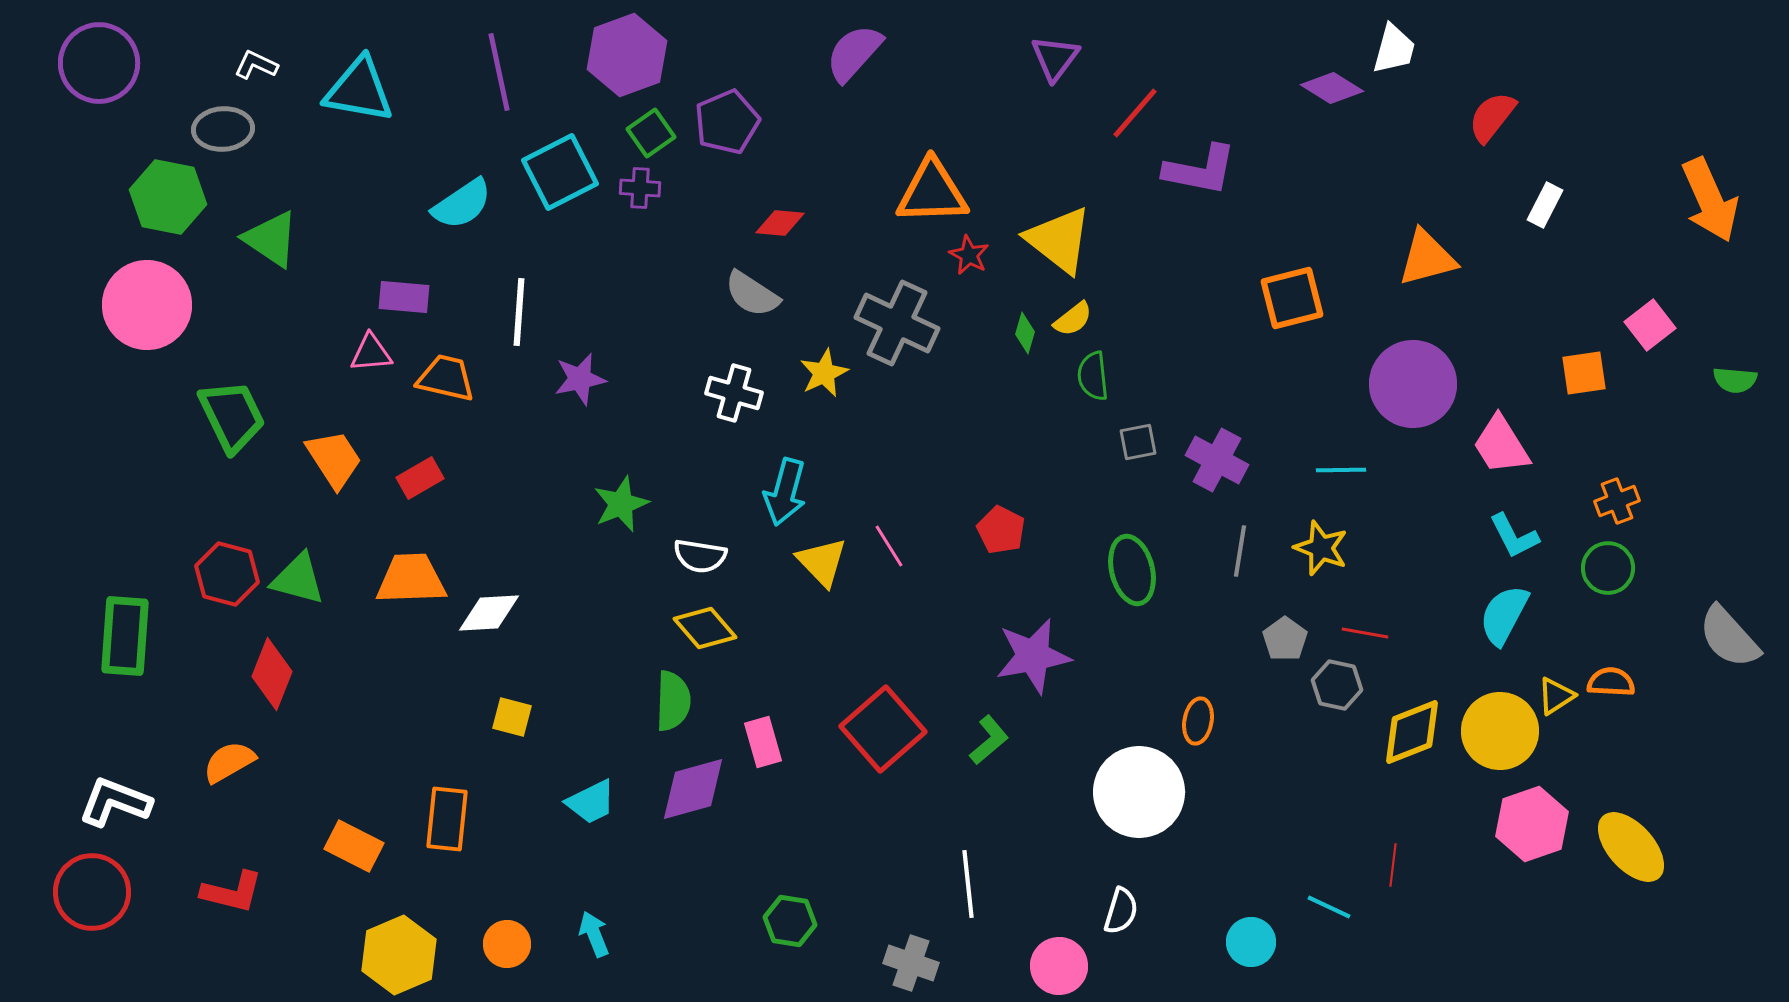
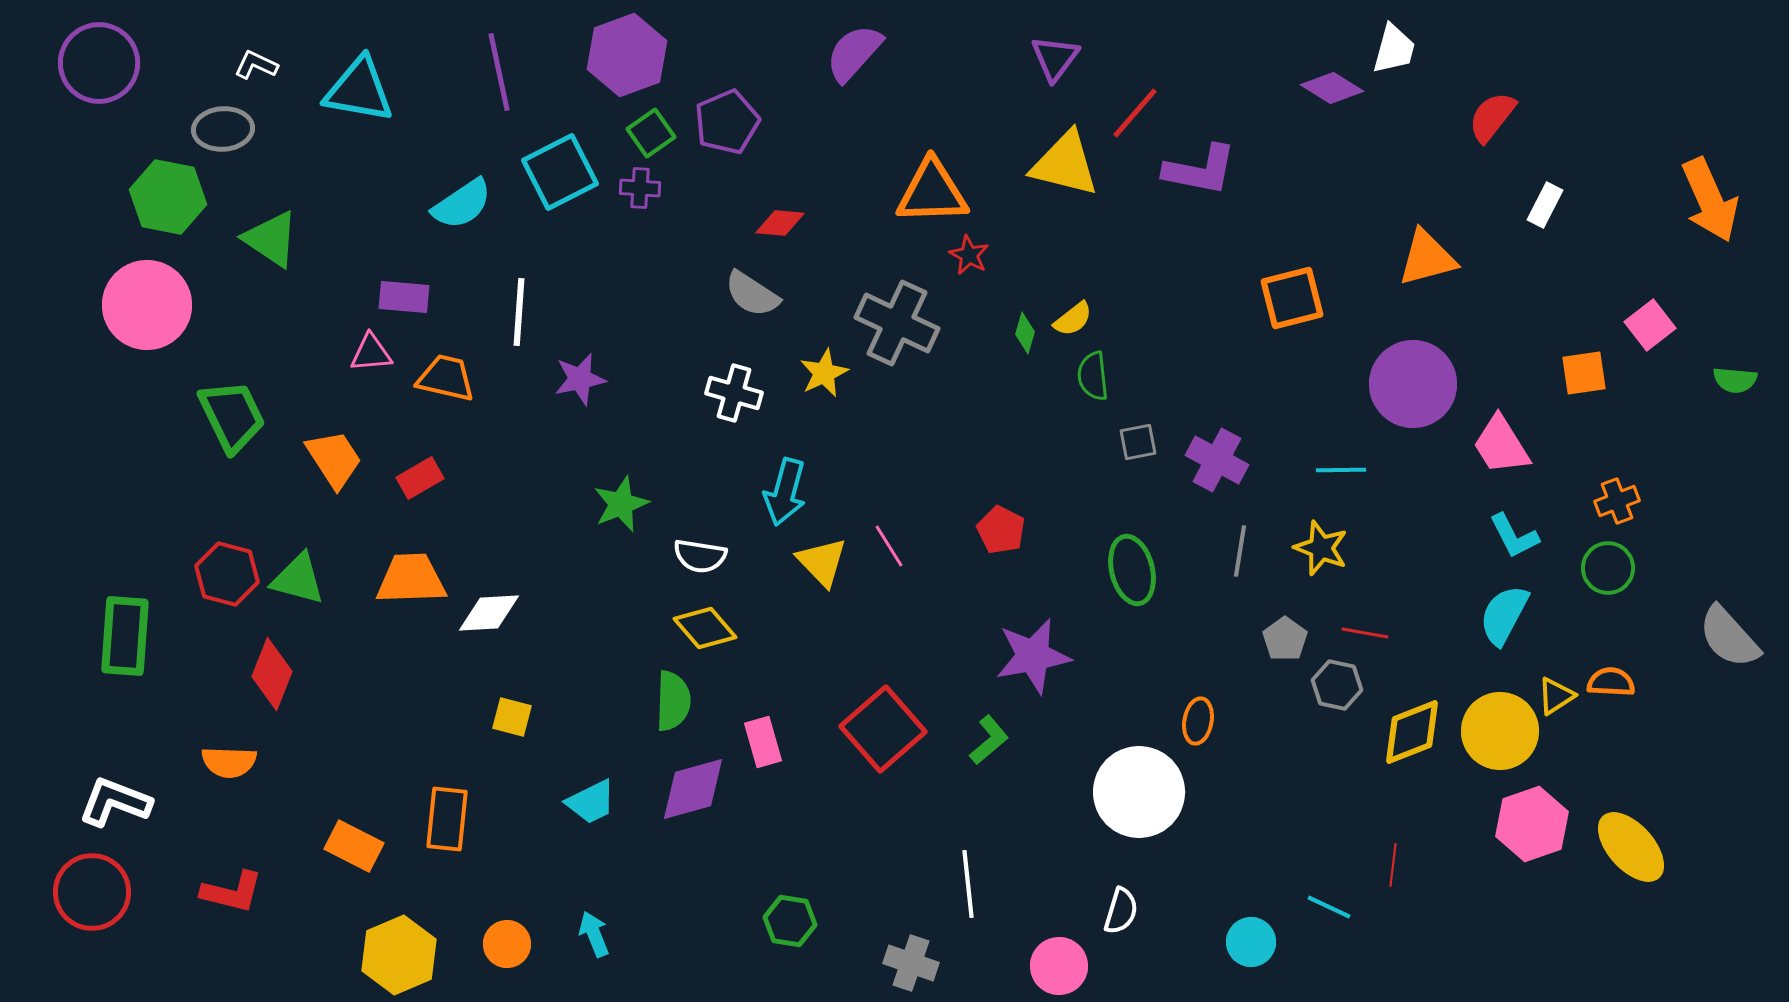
yellow triangle at (1059, 240): moved 6 px right, 76 px up; rotated 24 degrees counterclockwise
orange semicircle at (229, 762): rotated 148 degrees counterclockwise
